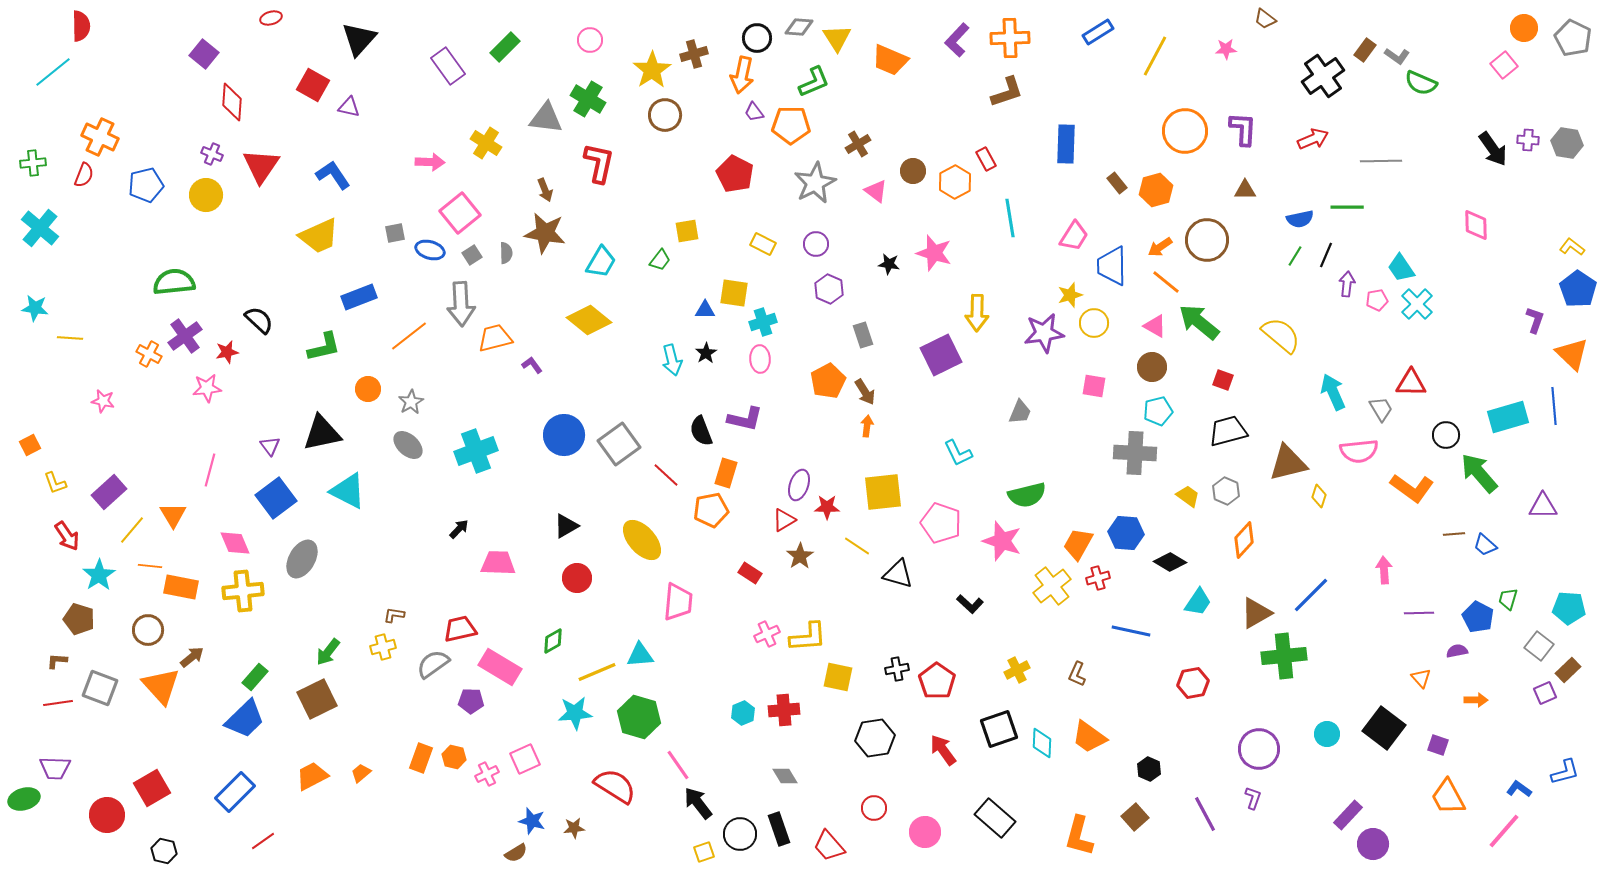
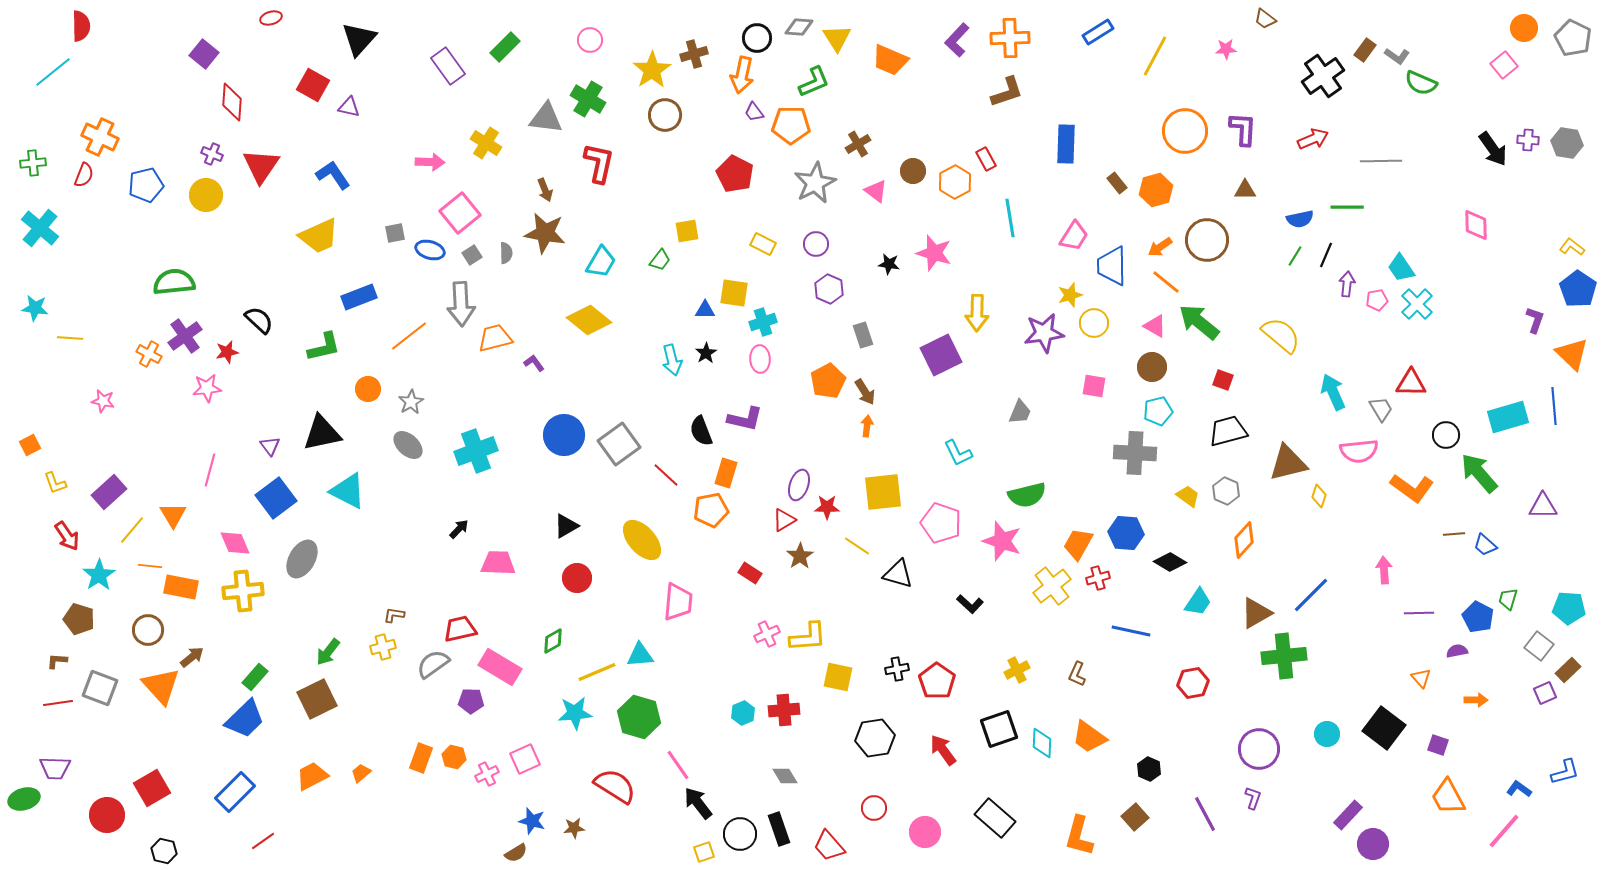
purple L-shape at (532, 365): moved 2 px right, 2 px up
